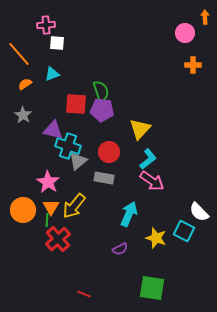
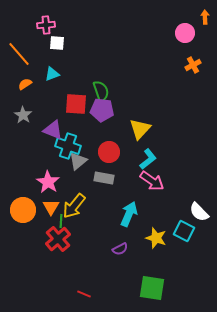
orange cross: rotated 28 degrees counterclockwise
purple triangle: rotated 10 degrees clockwise
green line: moved 14 px right, 1 px down
